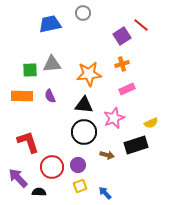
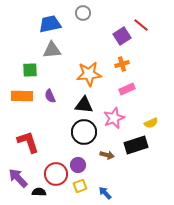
gray triangle: moved 14 px up
red circle: moved 4 px right, 7 px down
